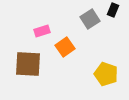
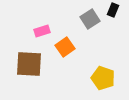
brown square: moved 1 px right
yellow pentagon: moved 3 px left, 4 px down
